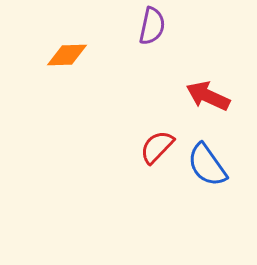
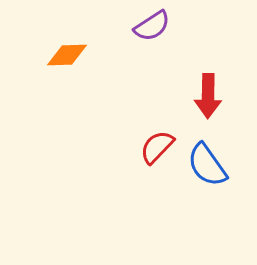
purple semicircle: rotated 45 degrees clockwise
red arrow: rotated 114 degrees counterclockwise
